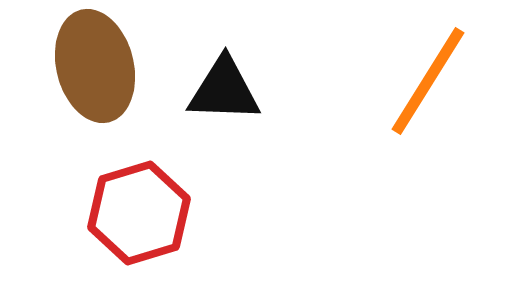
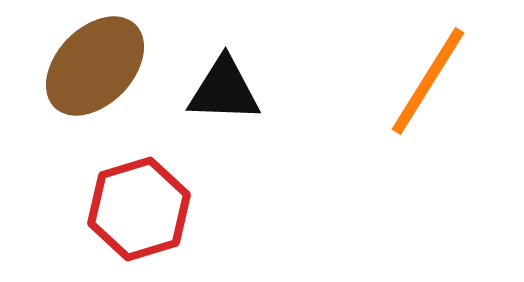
brown ellipse: rotated 58 degrees clockwise
red hexagon: moved 4 px up
